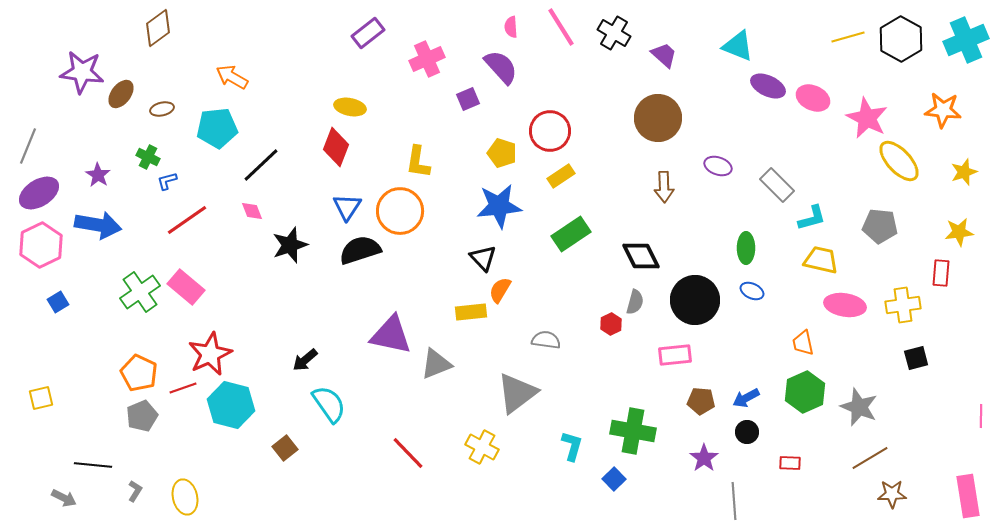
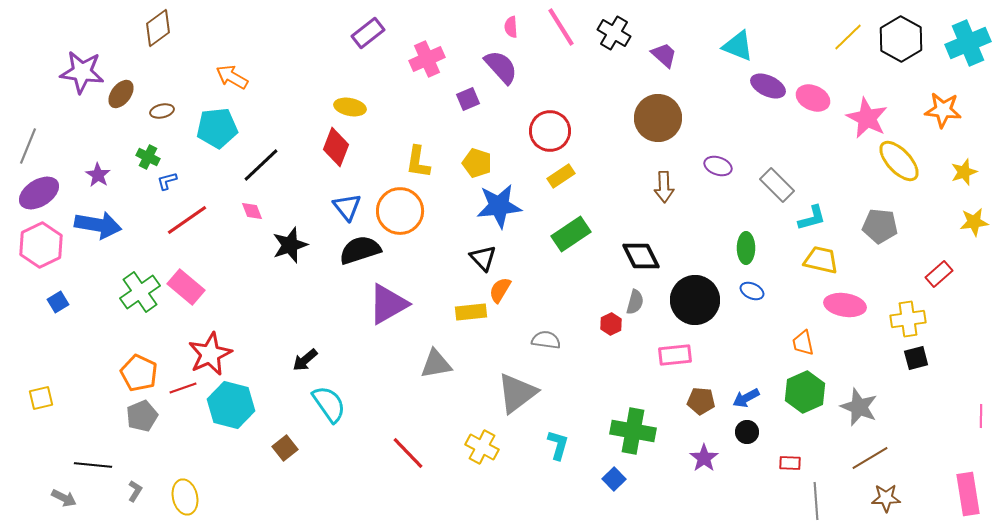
yellow line at (848, 37): rotated 28 degrees counterclockwise
cyan cross at (966, 40): moved 2 px right, 3 px down
brown ellipse at (162, 109): moved 2 px down
yellow pentagon at (502, 153): moved 25 px left, 10 px down
blue triangle at (347, 207): rotated 12 degrees counterclockwise
yellow star at (959, 232): moved 15 px right, 10 px up
red rectangle at (941, 273): moved 2 px left, 1 px down; rotated 44 degrees clockwise
yellow cross at (903, 305): moved 5 px right, 14 px down
purple triangle at (391, 335): moved 3 px left, 31 px up; rotated 42 degrees counterclockwise
gray triangle at (436, 364): rotated 12 degrees clockwise
cyan L-shape at (572, 446): moved 14 px left, 1 px up
brown star at (892, 494): moved 6 px left, 4 px down
pink rectangle at (968, 496): moved 2 px up
gray line at (734, 501): moved 82 px right
